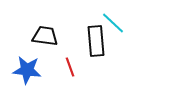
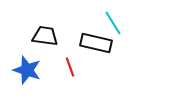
cyan line: rotated 15 degrees clockwise
black rectangle: moved 2 px down; rotated 72 degrees counterclockwise
blue star: rotated 12 degrees clockwise
